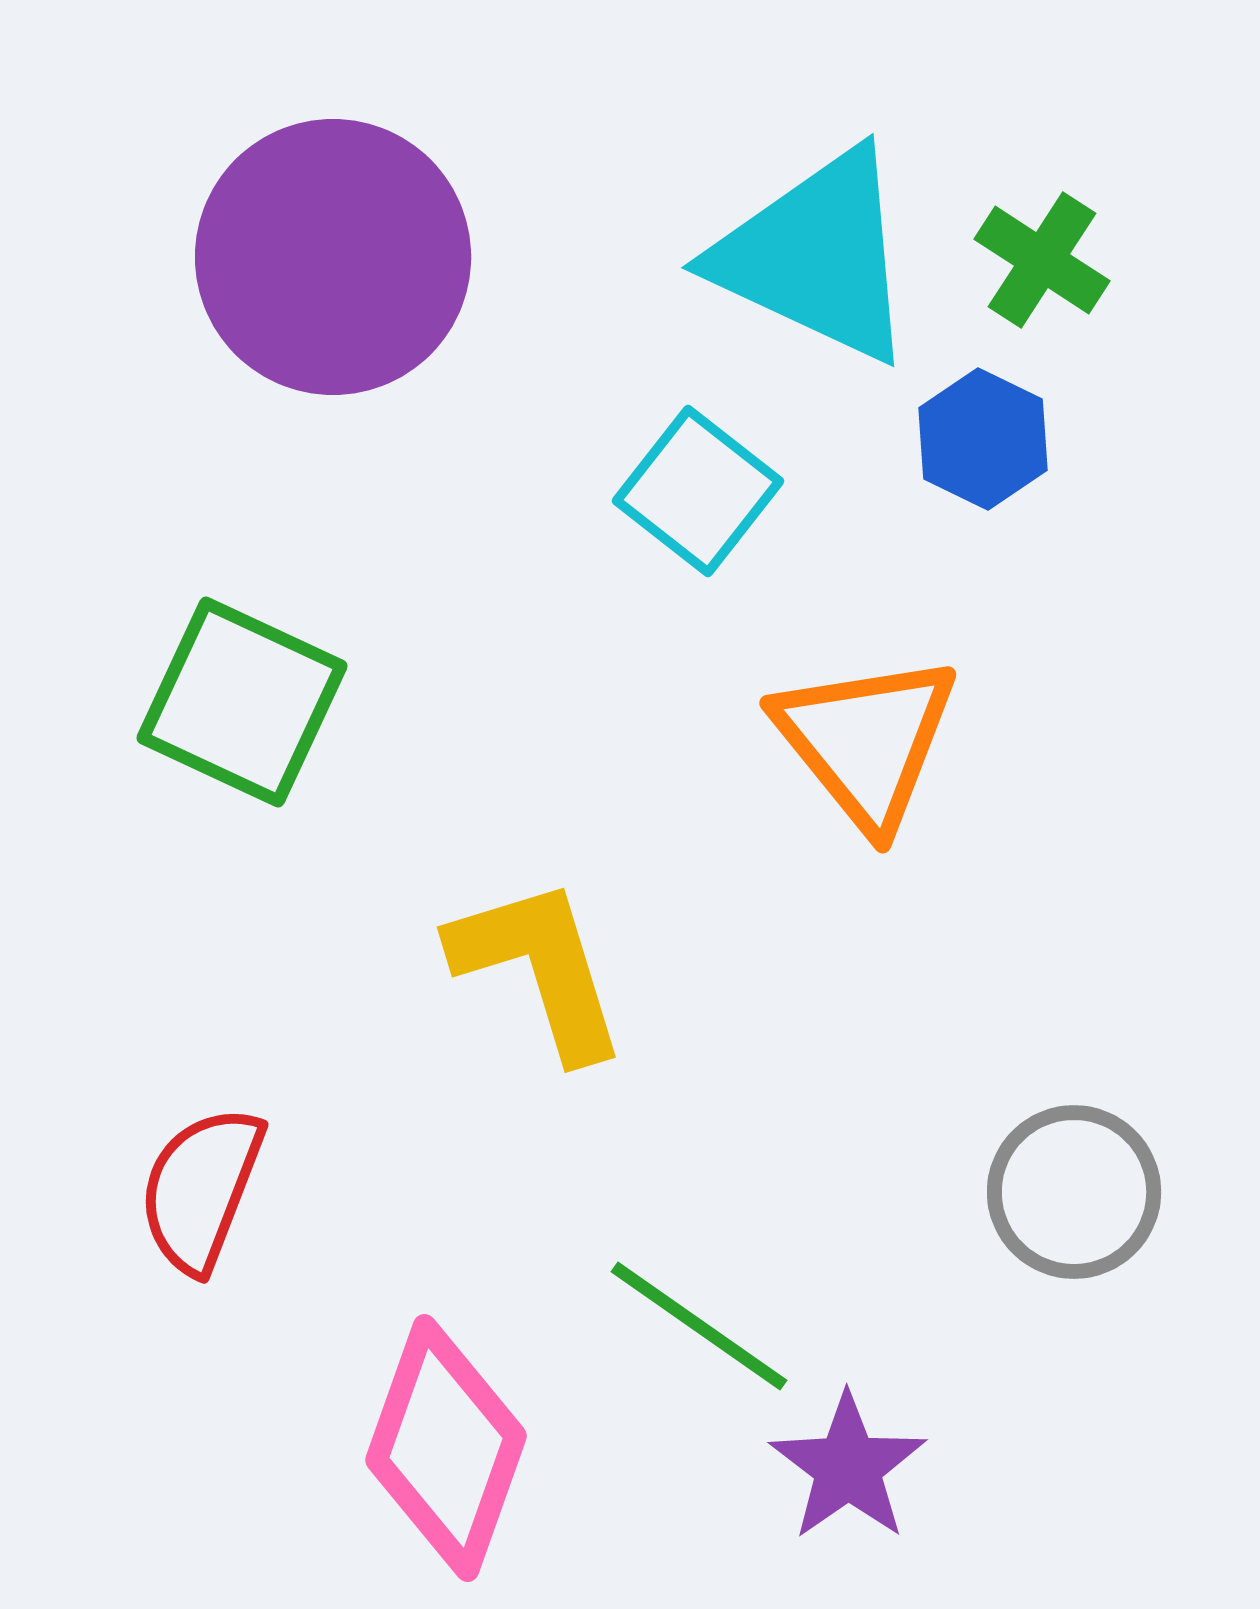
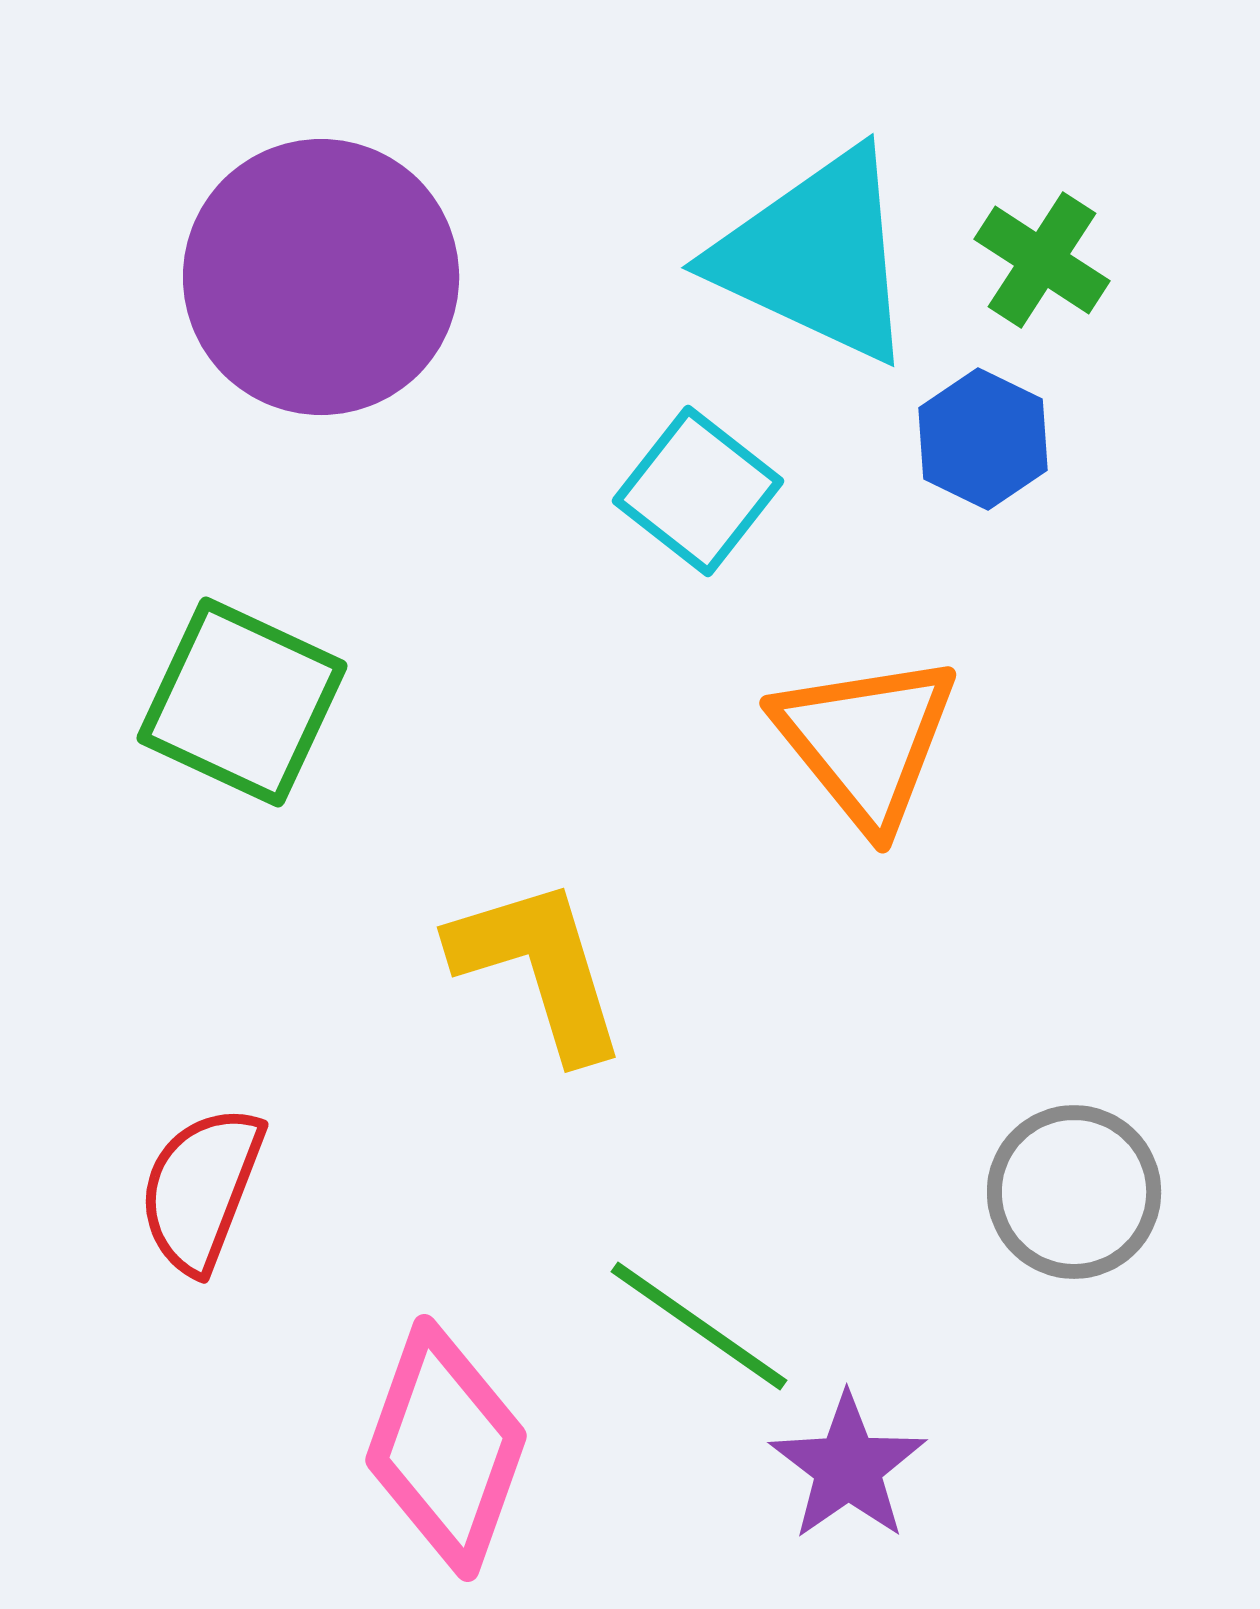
purple circle: moved 12 px left, 20 px down
